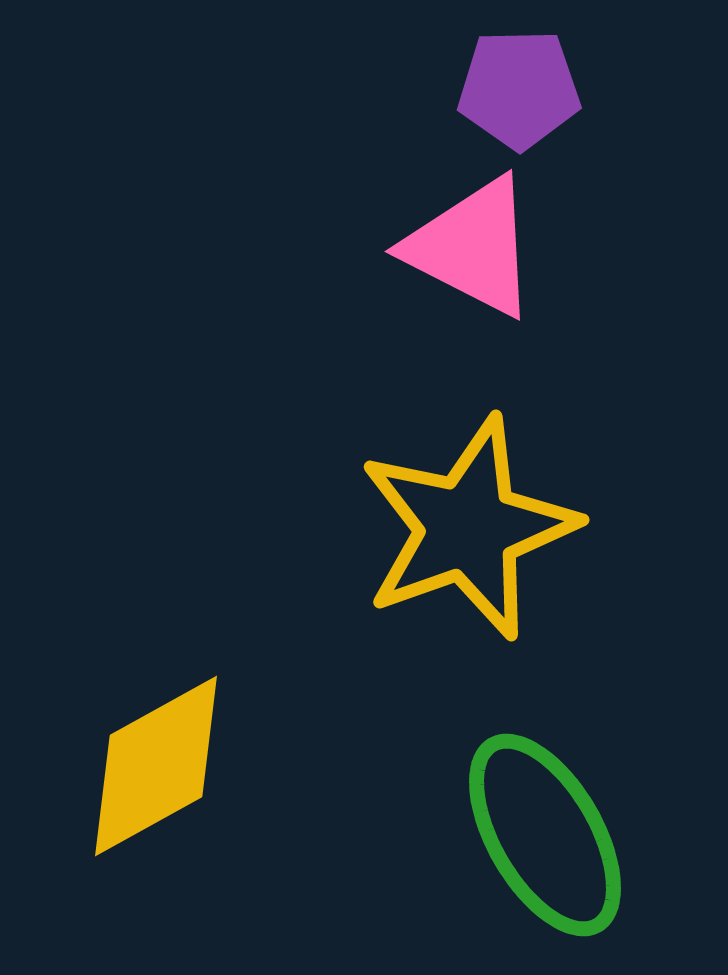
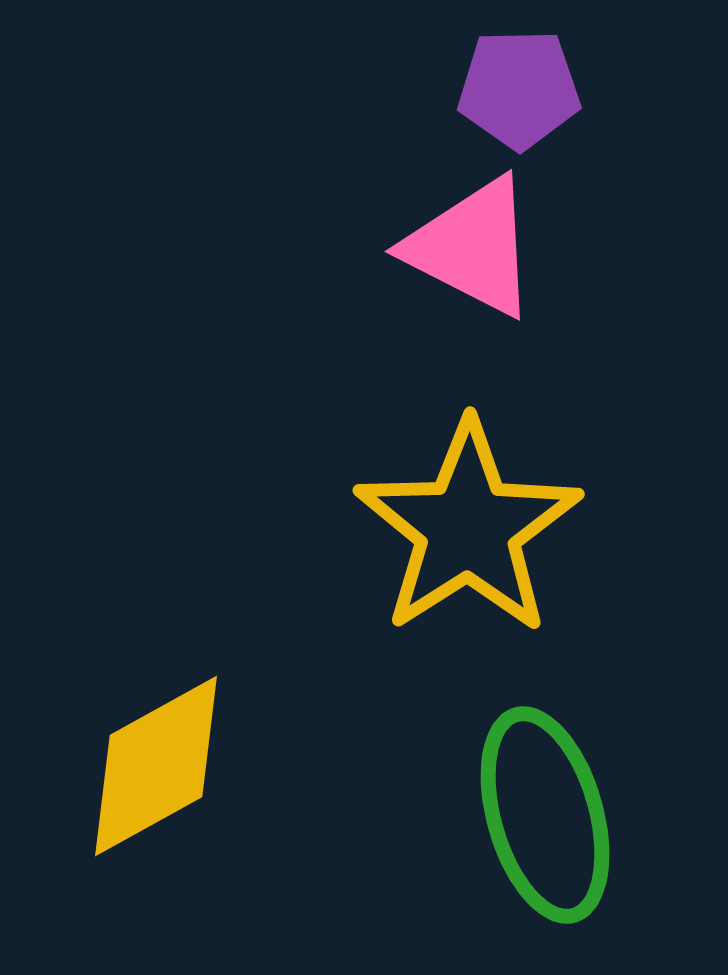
yellow star: rotated 13 degrees counterclockwise
green ellipse: moved 20 px up; rotated 14 degrees clockwise
